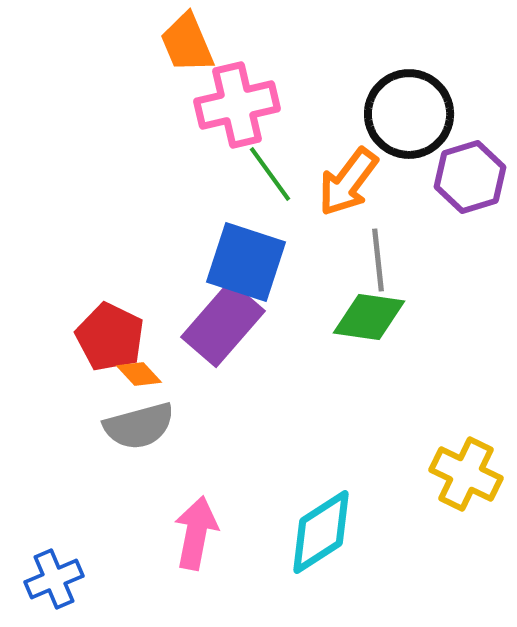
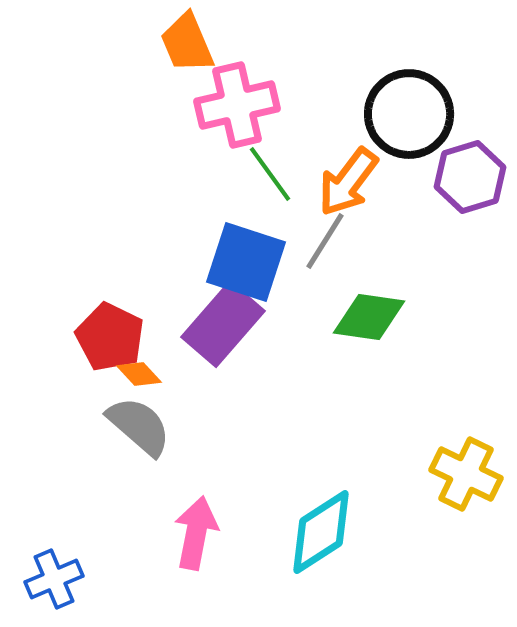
gray line: moved 53 px left, 19 px up; rotated 38 degrees clockwise
gray semicircle: rotated 124 degrees counterclockwise
